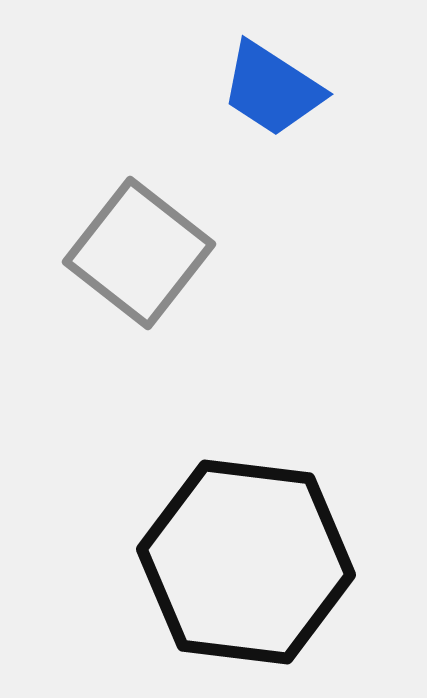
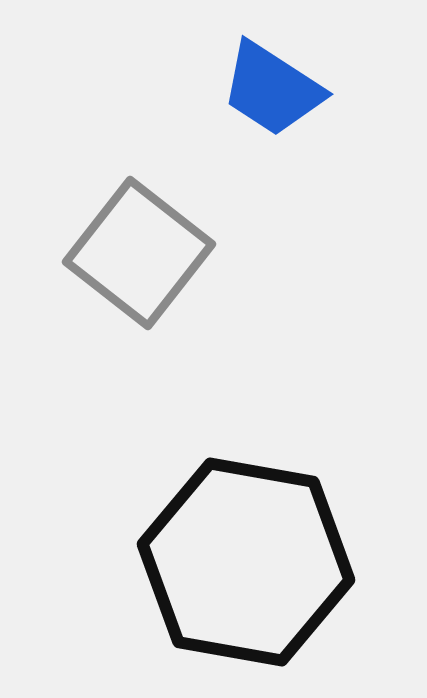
black hexagon: rotated 3 degrees clockwise
